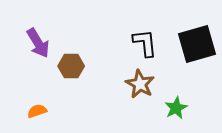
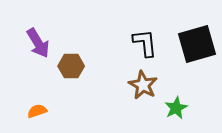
brown star: moved 3 px right, 1 px down
